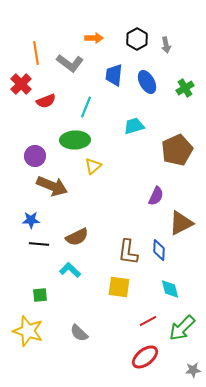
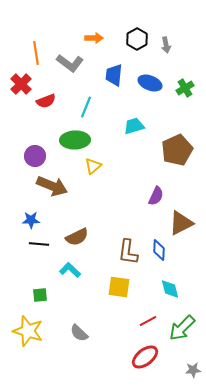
blue ellipse: moved 3 px right, 1 px down; rotated 40 degrees counterclockwise
